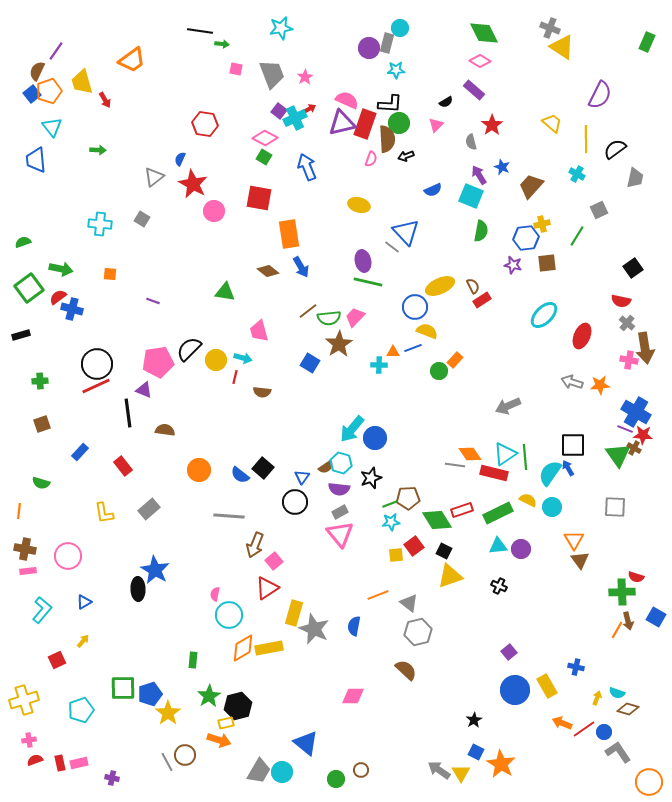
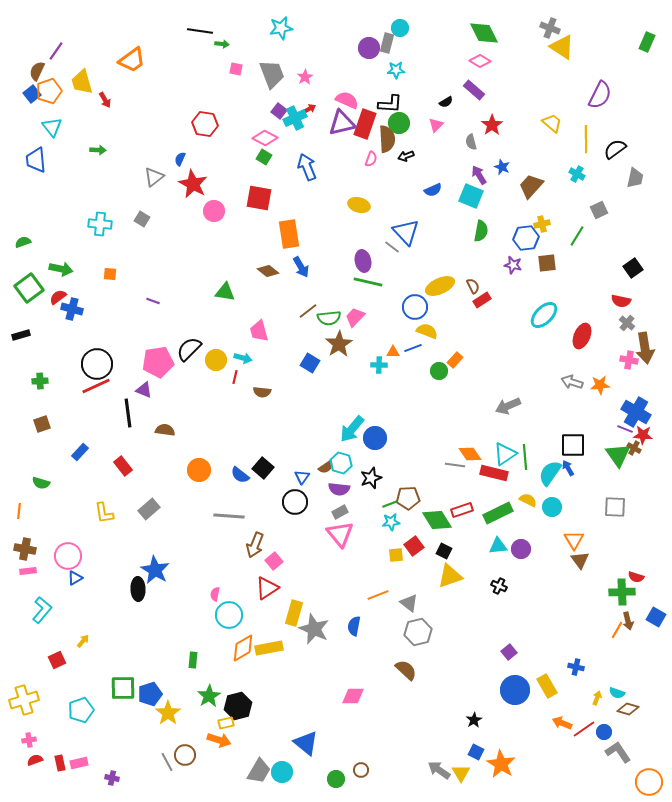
blue triangle at (84, 602): moved 9 px left, 24 px up
